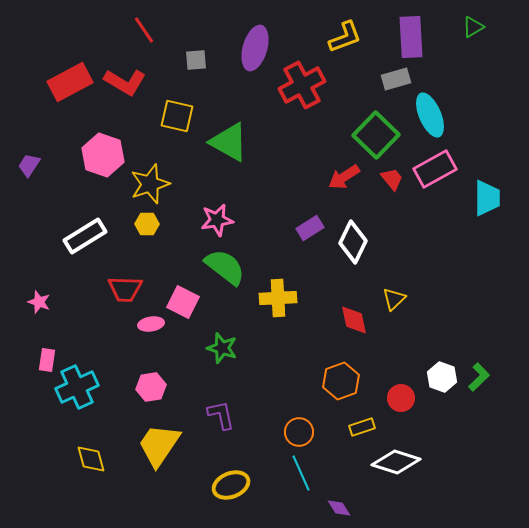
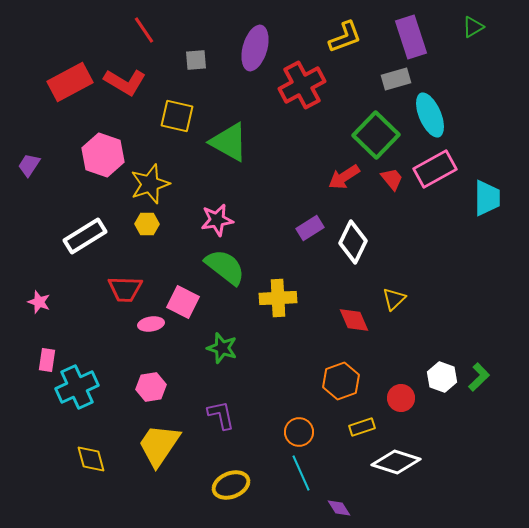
purple rectangle at (411, 37): rotated 15 degrees counterclockwise
red diamond at (354, 320): rotated 12 degrees counterclockwise
